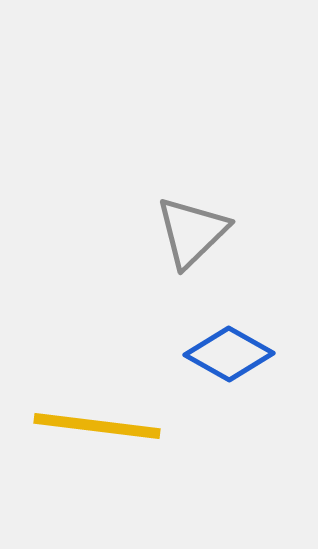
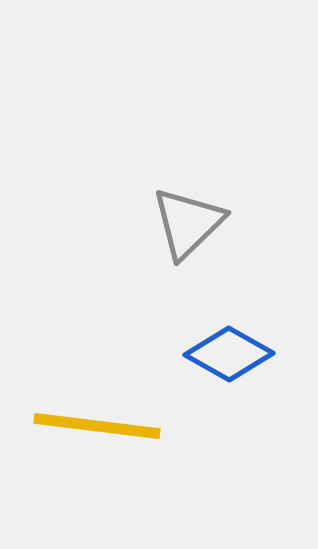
gray triangle: moved 4 px left, 9 px up
